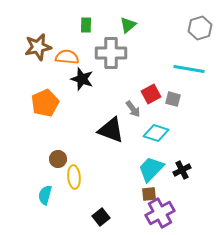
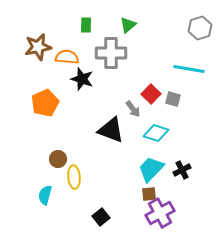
red square: rotated 18 degrees counterclockwise
